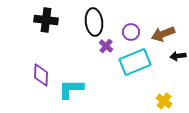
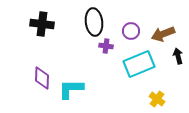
black cross: moved 4 px left, 4 px down
purple circle: moved 1 px up
purple cross: rotated 32 degrees counterclockwise
black arrow: rotated 84 degrees clockwise
cyan rectangle: moved 4 px right, 2 px down
purple diamond: moved 1 px right, 3 px down
yellow cross: moved 7 px left, 2 px up
